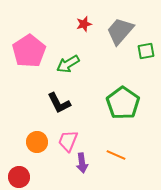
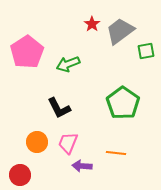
red star: moved 8 px right; rotated 21 degrees counterclockwise
gray trapezoid: rotated 12 degrees clockwise
pink pentagon: moved 2 px left, 1 px down
green arrow: rotated 10 degrees clockwise
black L-shape: moved 5 px down
pink trapezoid: moved 2 px down
orange line: moved 2 px up; rotated 18 degrees counterclockwise
purple arrow: moved 3 px down; rotated 102 degrees clockwise
red circle: moved 1 px right, 2 px up
